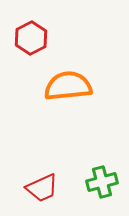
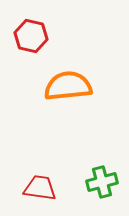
red hexagon: moved 2 px up; rotated 20 degrees counterclockwise
red trapezoid: moved 2 px left; rotated 148 degrees counterclockwise
